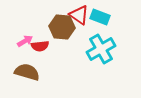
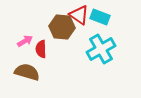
red semicircle: moved 1 px right, 3 px down; rotated 96 degrees clockwise
